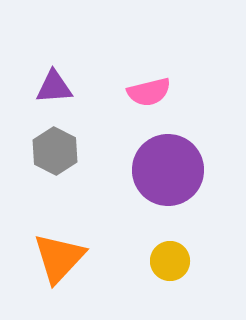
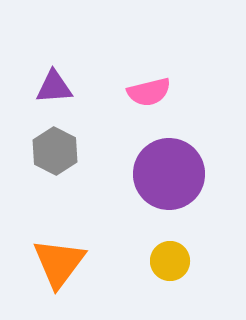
purple circle: moved 1 px right, 4 px down
orange triangle: moved 5 px down; rotated 6 degrees counterclockwise
